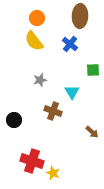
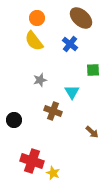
brown ellipse: moved 1 px right, 2 px down; rotated 50 degrees counterclockwise
